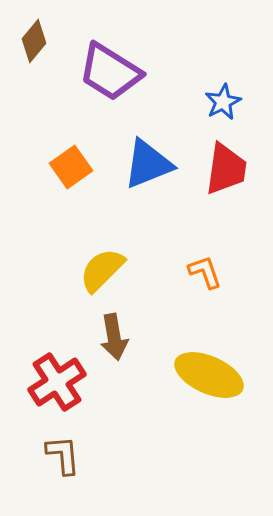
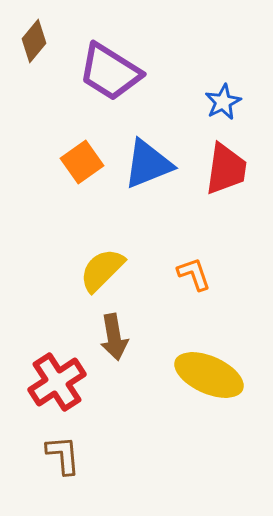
orange square: moved 11 px right, 5 px up
orange L-shape: moved 11 px left, 2 px down
